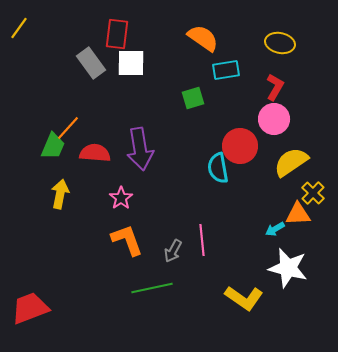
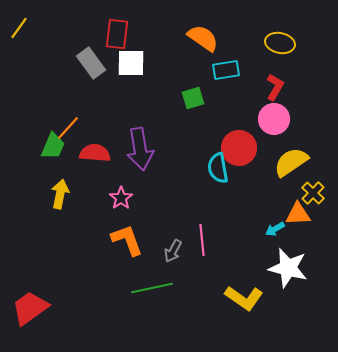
red circle: moved 1 px left, 2 px down
red trapezoid: rotated 15 degrees counterclockwise
